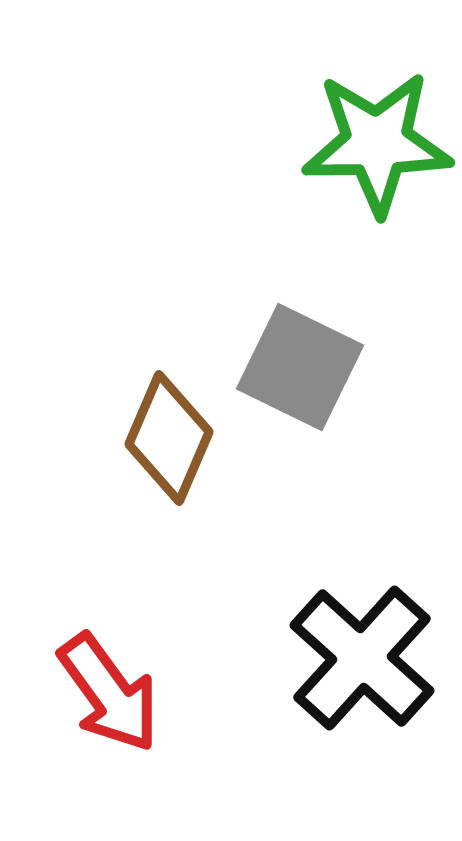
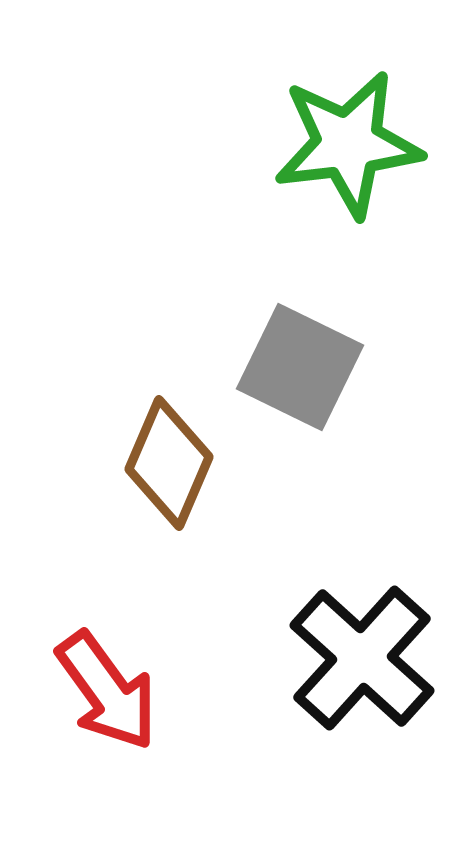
green star: moved 29 px left, 1 px down; rotated 6 degrees counterclockwise
brown diamond: moved 25 px down
red arrow: moved 2 px left, 2 px up
